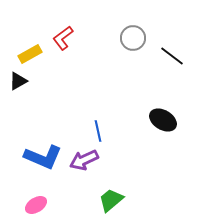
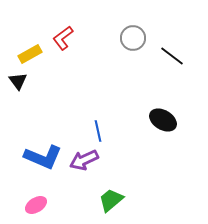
black triangle: rotated 36 degrees counterclockwise
